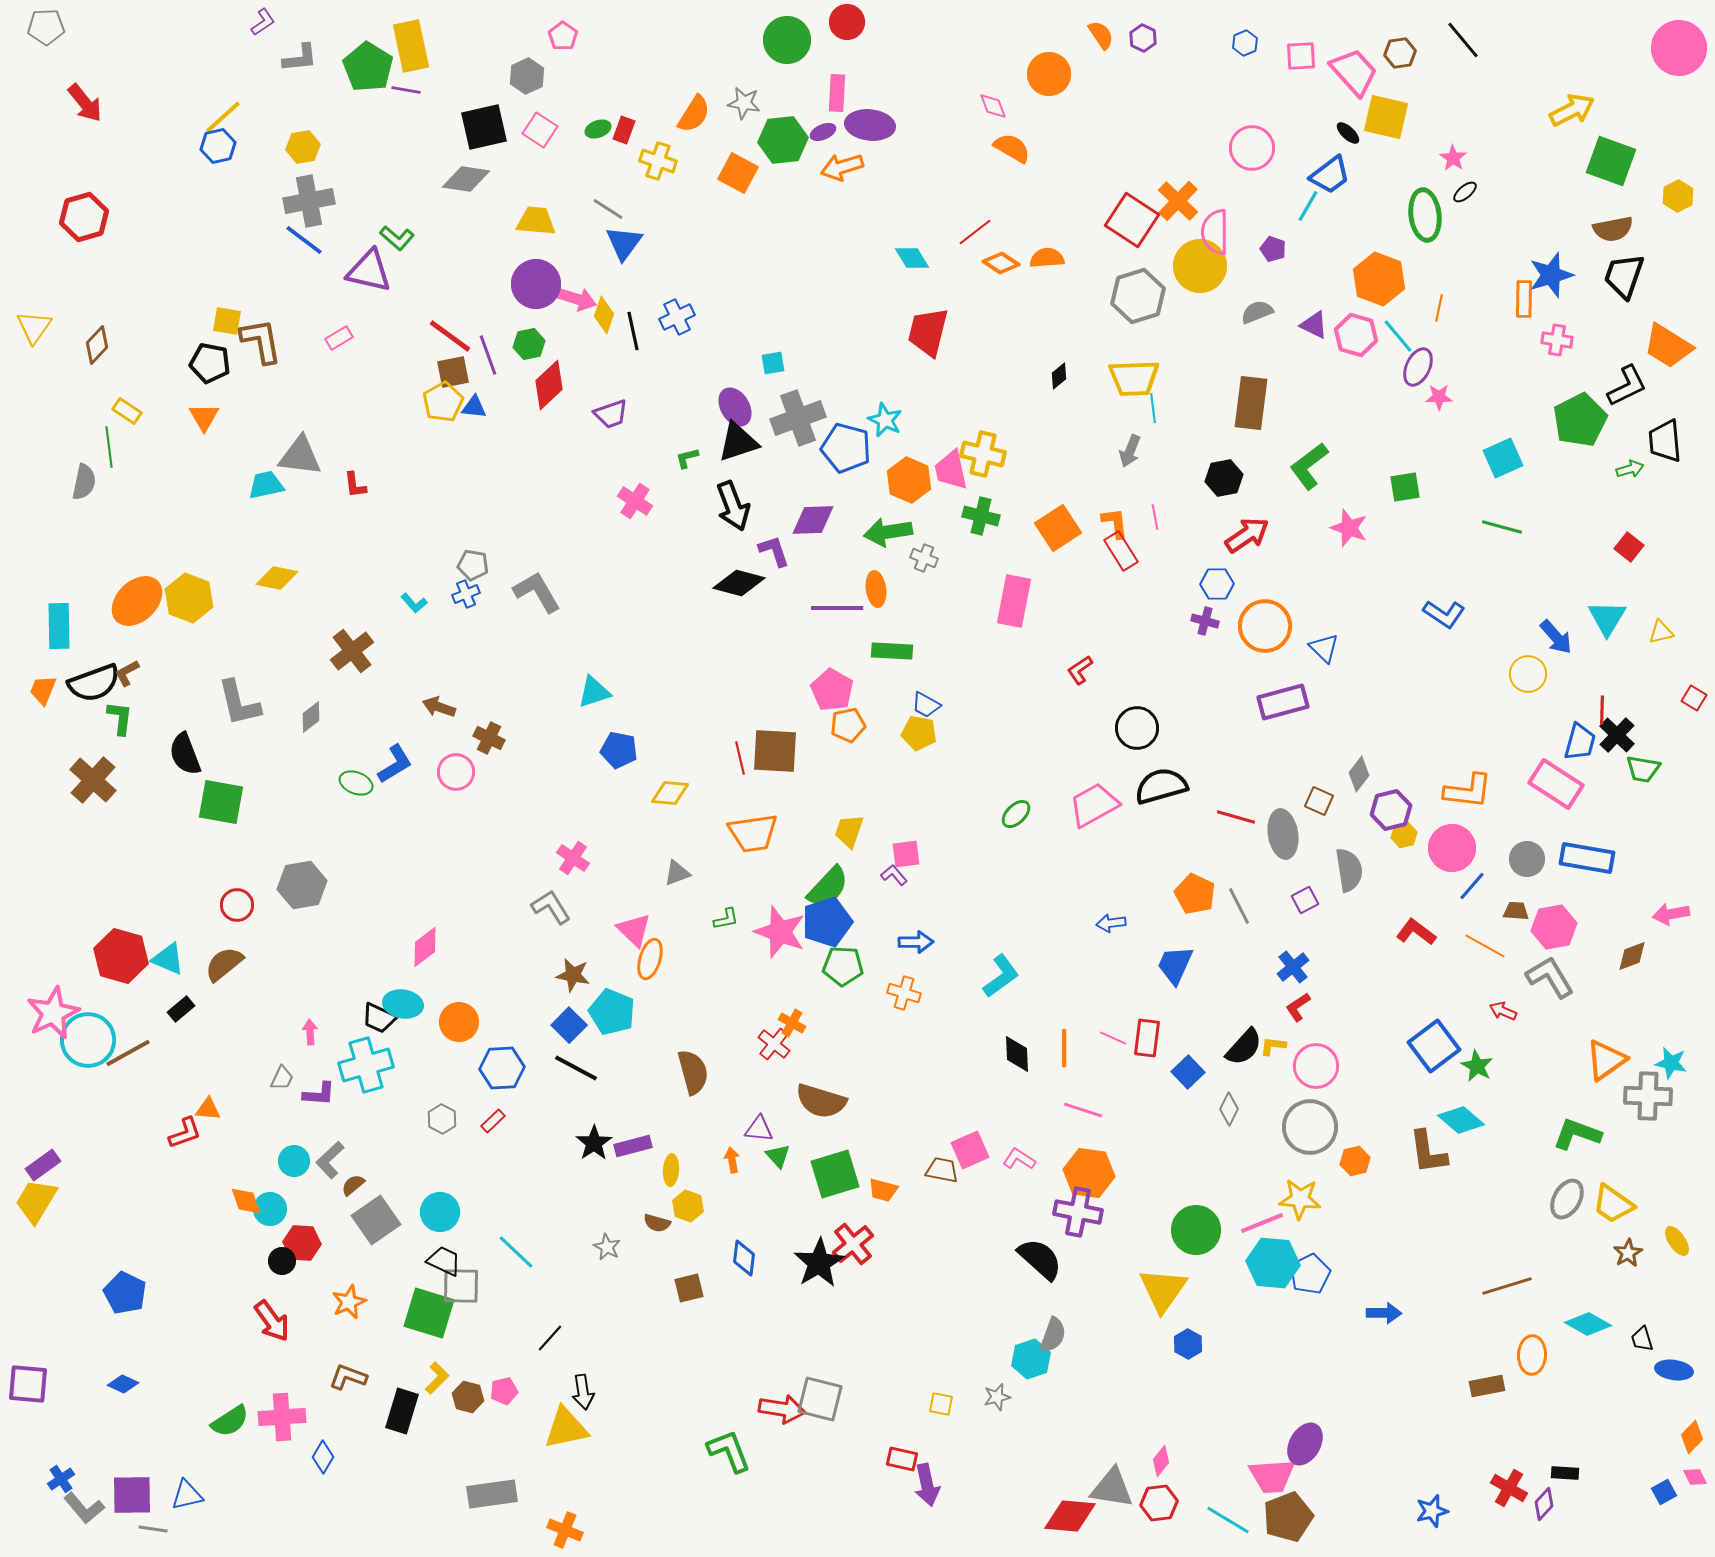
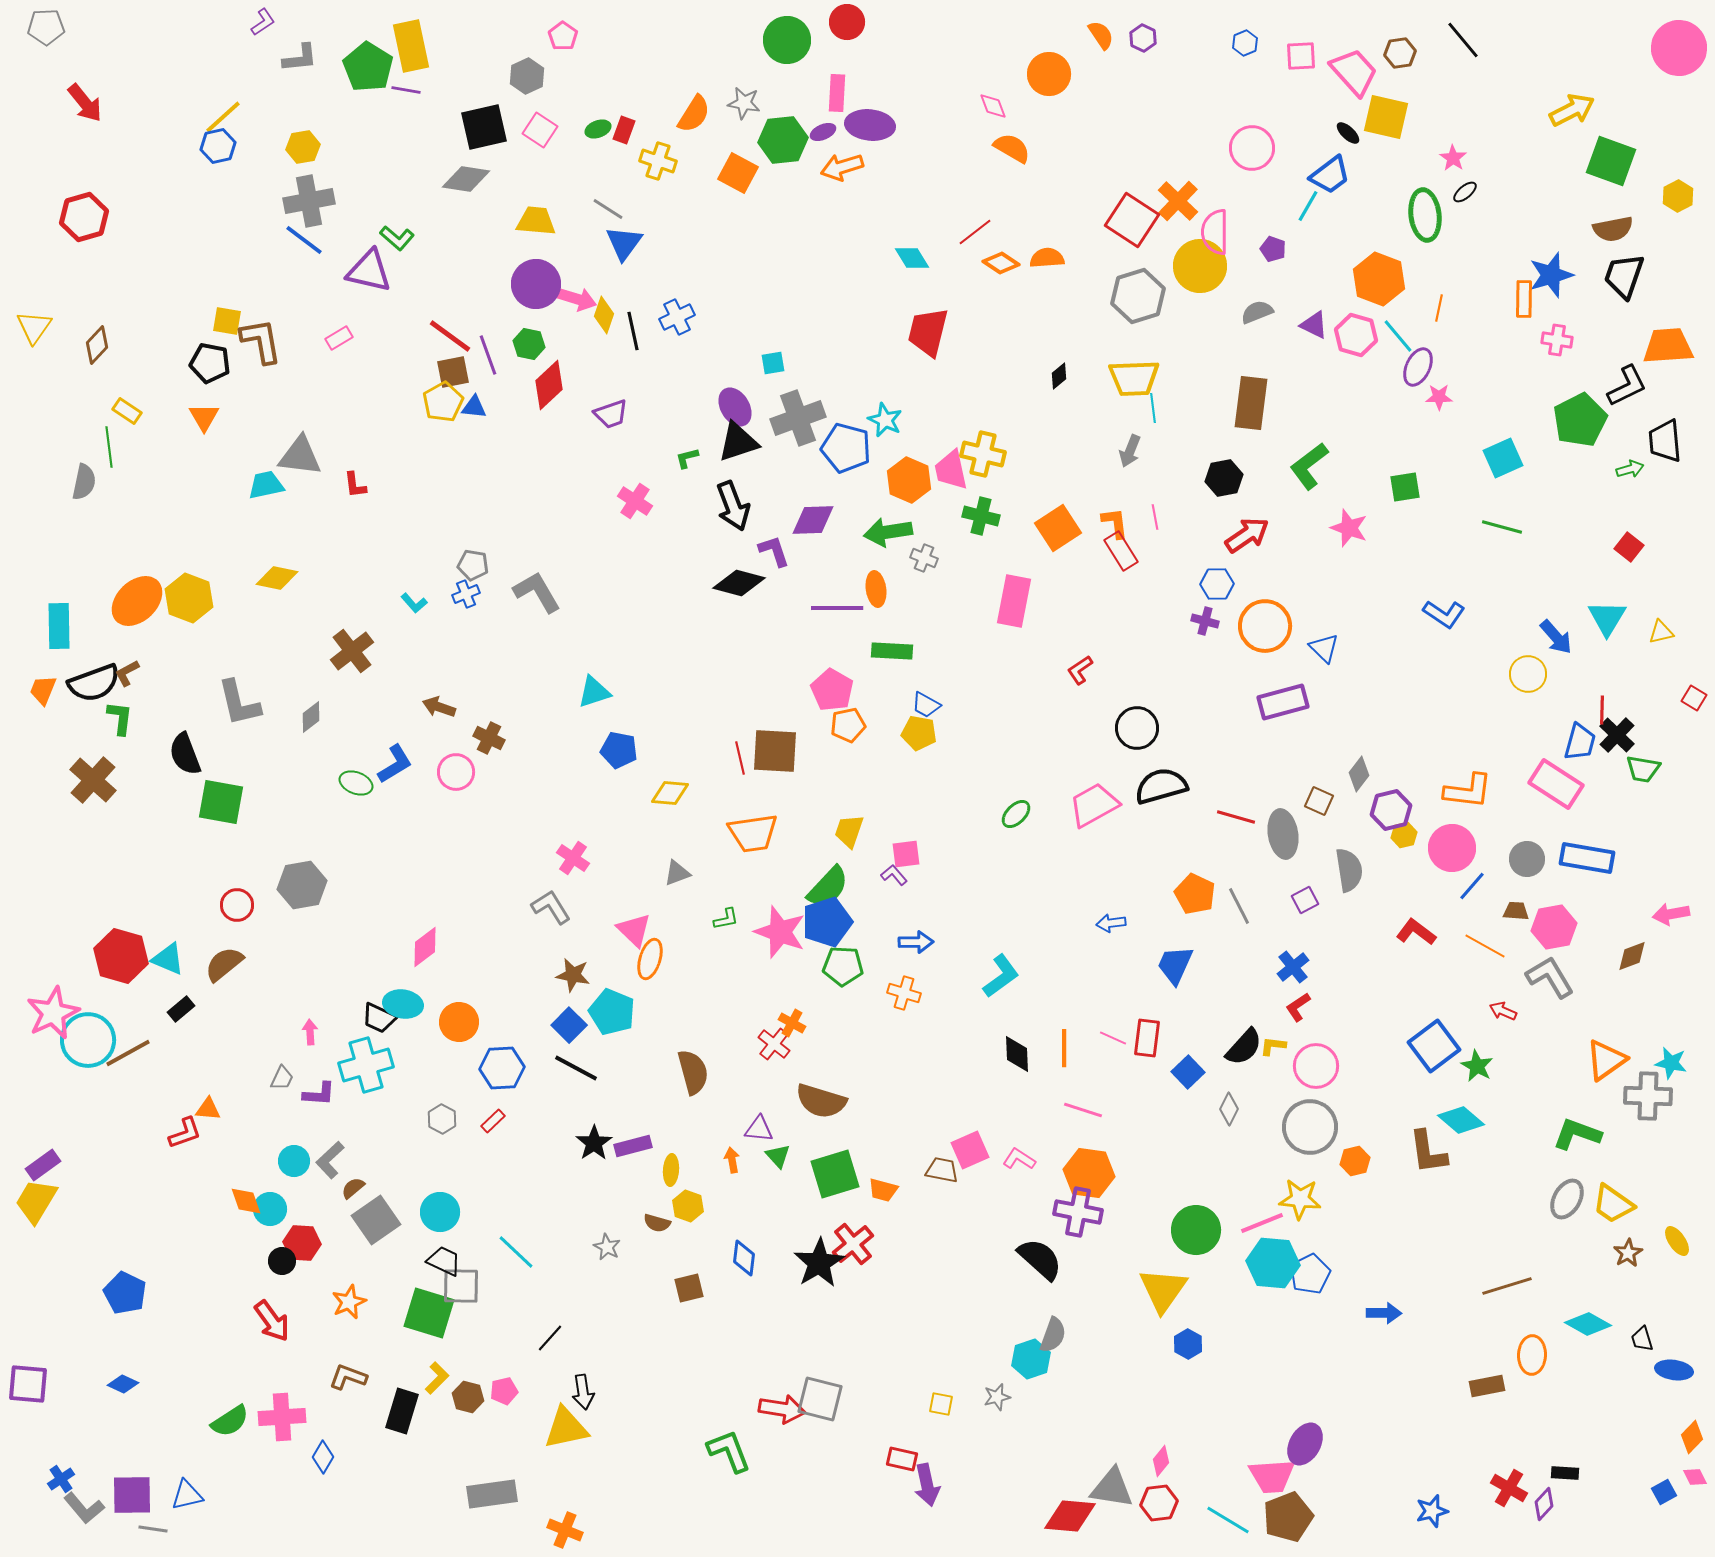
green hexagon at (529, 344): rotated 24 degrees clockwise
orange trapezoid at (1668, 346): rotated 144 degrees clockwise
brown semicircle at (353, 1185): moved 3 px down
